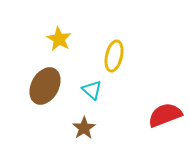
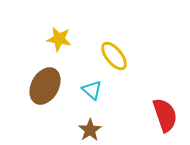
yellow star: rotated 20 degrees counterclockwise
yellow ellipse: rotated 52 degrees counterclockwise
red semicircle: rotated 92 degrees clockwise
brown star: moved 6 px right, 2 px down
